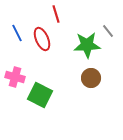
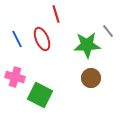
blue line: moved 6 px down
